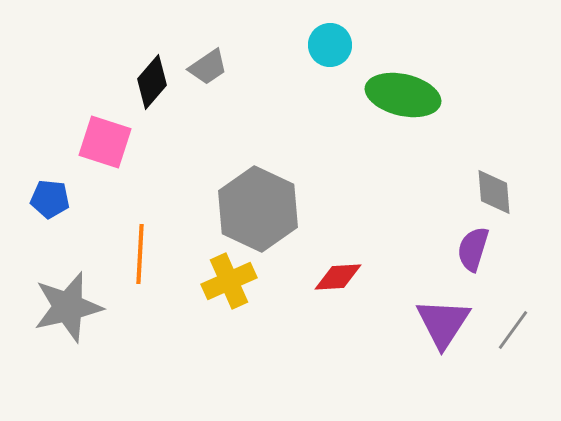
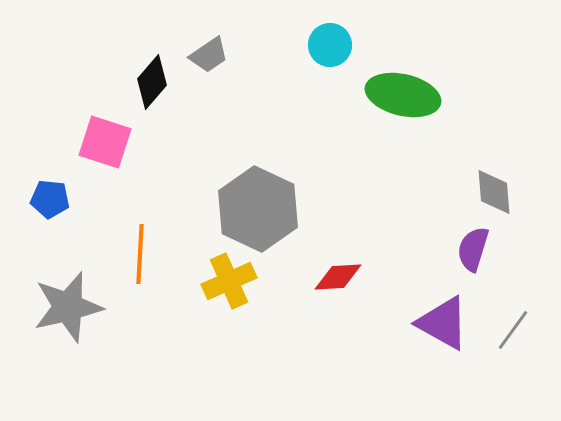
gray trapezoid: moved 1 px right, 12 px up
purple triangle: rotated 34 degrees counterclockwise
